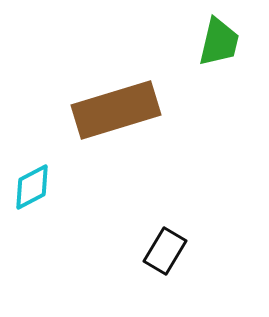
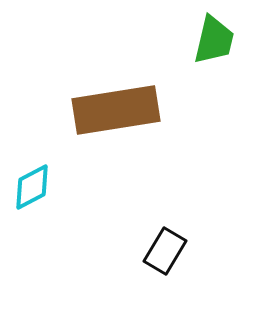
green trapezoid: moved 5 px left, 2 px up
brown rectangle: rotated 8 degrees clockwise
